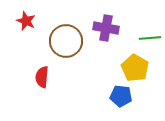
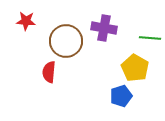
red star: rotated 18 degrees counterclockwise
purple cross: moved 2 px left
green line: rotated 10 degrees clockwise
red semicircle: moved 7 px right, 5 px up
blue pentagon: rotated 25 degrees counterclockwise
